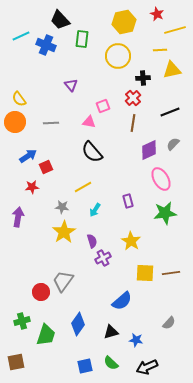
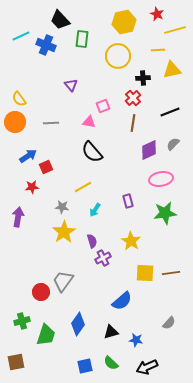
yellow line at (160, 50): moved 2 px left
pink ellipse at (161, 179): rotated 70 degrees counterclockwise
